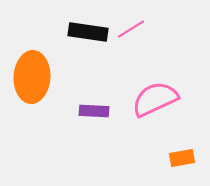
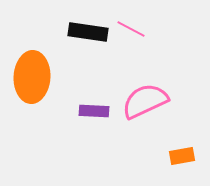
pink line: rotated 60 degrees clockwise
pink semicircle: moved 10 px left, 2 px down
orange rectangle: moved 2 px up
